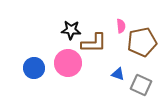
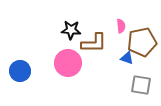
blue circle: moved 14 px left, 3 px down
blue triangle: moved 9 px right, 16 px up
gray square: rotated 15 degrees counterclockwise
